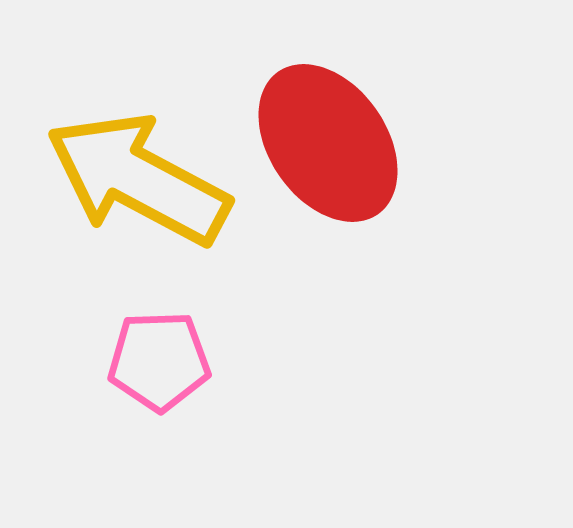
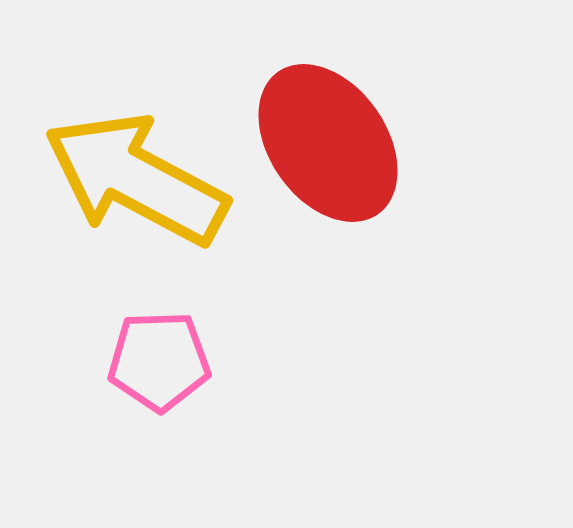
yellow arrow: moved 2 px left
